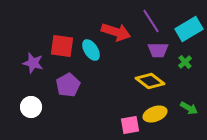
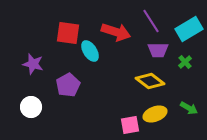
red square: moved 6 px right, 13 px up
cyan ellipse: moved 1 px left, 1 px down
purple star: moved 1 px down
